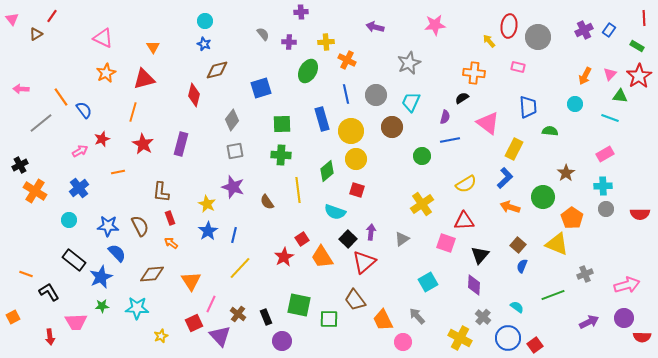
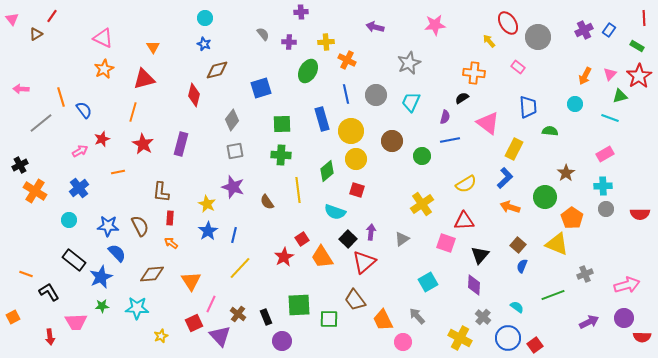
cyan circle at (205, 21): moved 3 px up
red ellipse at (509, 26): moved 1 px left, 3 px up; rotated 40 degrees counterclockwise
pink rectangle at (518, 67): rotated 24 degrees clockwise
orange star at (106, 73): moved 2 px left, 4 px up
green triangle at (620, 96): rotated 21 degrees counterclockwise
orange line at (61, 97): rotated 18 degrees clockwise
brown circle at (392, 127): moved 14 px down
green circle at (543, 197): moved 2 px right
red rectangle at (170, 218): rotated 24 degrees clockwise
green square at (299, 305): rotated 15 degrees counterclockwise
